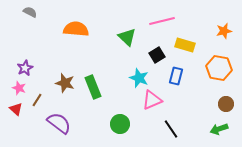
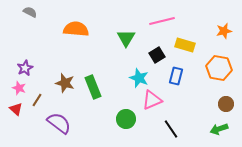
green triangle: moved 1 px left, 1 px down; rotated 18 degrees clockwise
green circle: moved 6 px right, 5 px up
